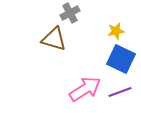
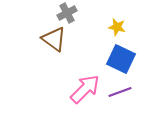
gray cross: moved 3 px left
yellow star: moved 1 px right, 4 px up; rotated 24 degrees clockwise
brown triangle: rotated 20 degrees clockwise
pink arrow: rotated 12 degrees counterclockwise
